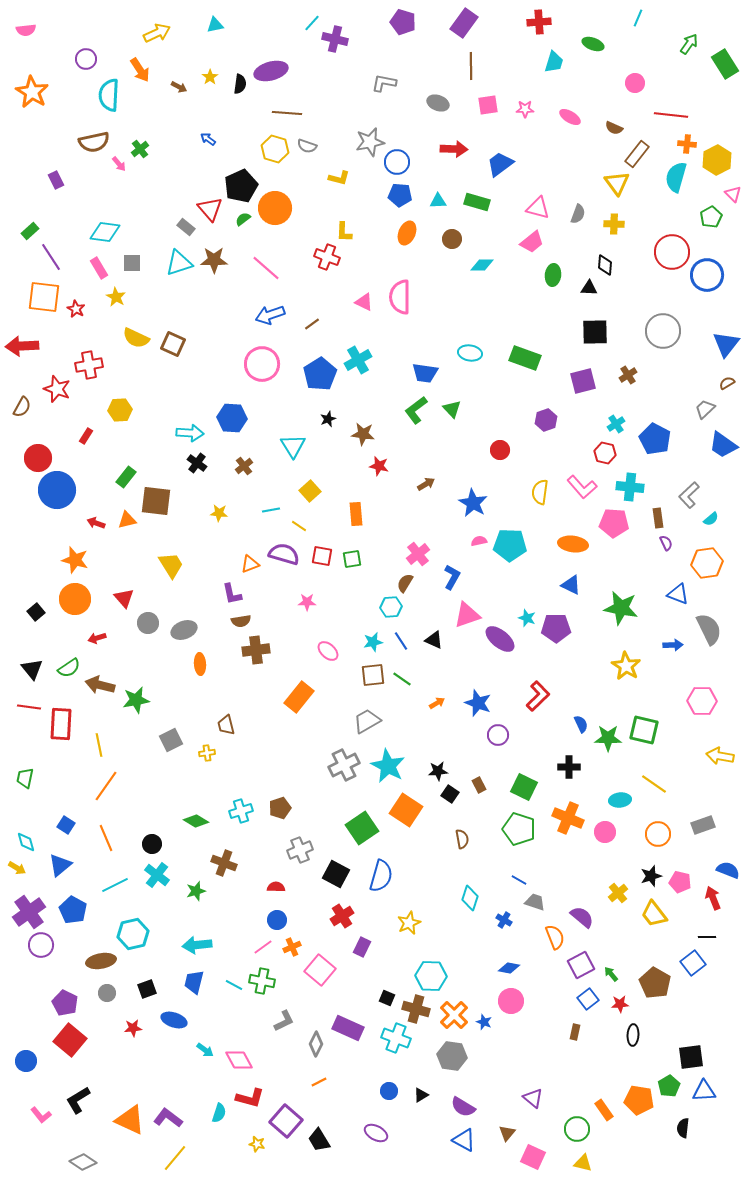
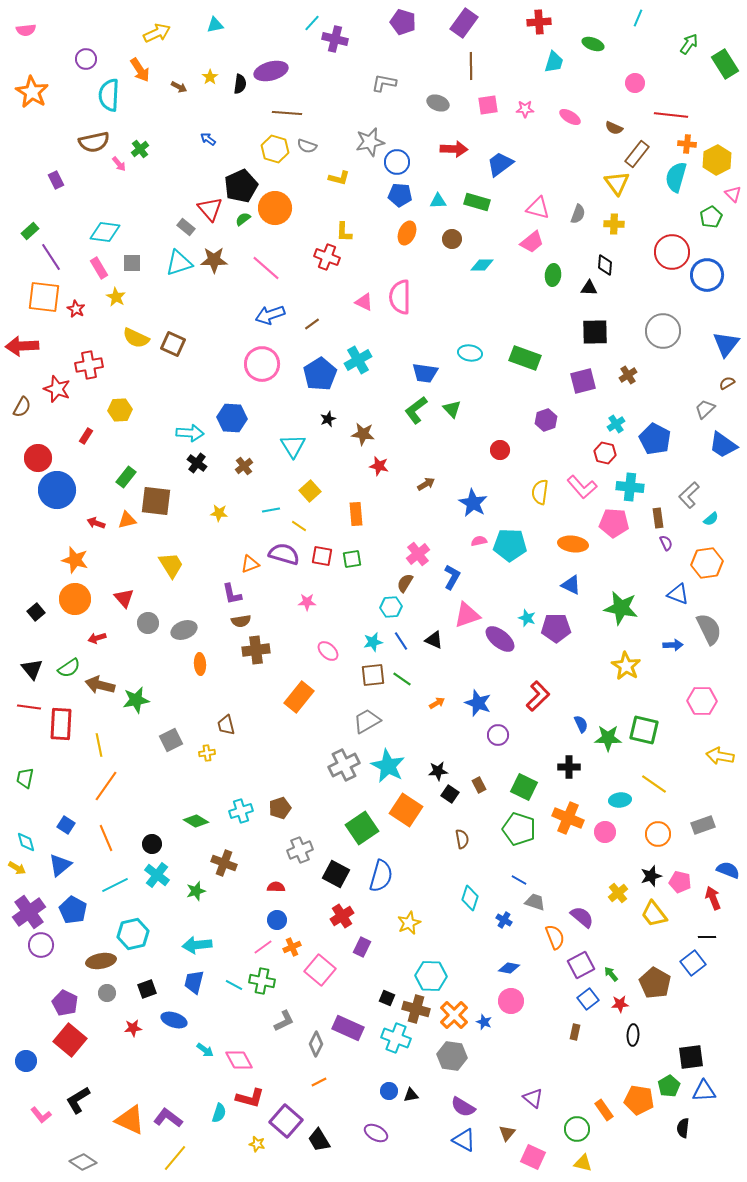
black triangle at (421, 1095): moved 10 px left; rotated 21 degrees clockwise
